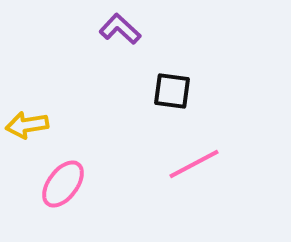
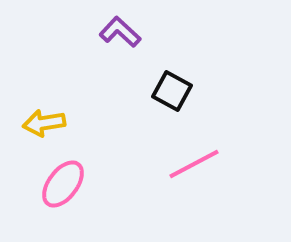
purple L-shape: moved 3 px down
black square: rotated 21 degrees clockwise
yellow arrow: moved 17 px right, 2 px up
